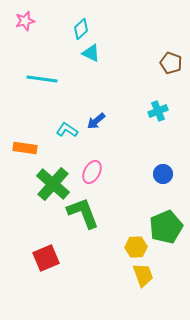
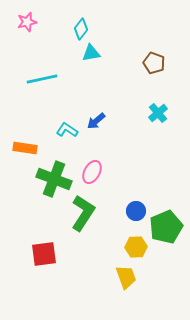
pink star: moved 2 px right, 1 px down
cyan diamond: rotated 10 degrees counterclockwise
cyan triangle: rotated 36 degrees counterclockwise
brown pentagon: moved 17 px left
cyan line: rotated 20 degrees counterclockwise
cyan cross: moved 2 px down; rotated 18 degrees counterclockwise
blue circle: moved 27 px left, 37 px down
green cross: moved 1 px right, 5 px up; rotated 20 degrees counterclockwise
green L-shape: rotated 54 degrees clockwise
red square: moved 2 px left, 4 px up; rotated 16 degrees clockwise
yellow trapezoid: moved 17 px left, 2 px down
